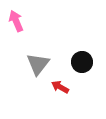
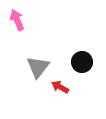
pink arrow: moved 1 px right, 1 px up
gray triangle: moved 3 px down
